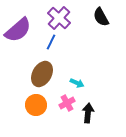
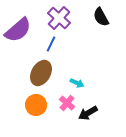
blue line: moved 2 px down
brown ellipse: moved 1 px left, 1 px up
pink cross: rotated 21 degrees counterclockwise
black arrow: rotated 126 degrees counterclockwise
